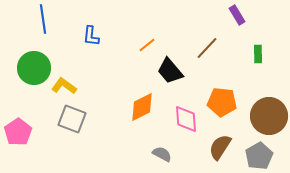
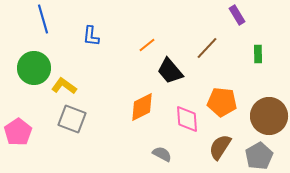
blue line: rotated 8 degrees counterclockwise
pink diamond: moved 1 px right
